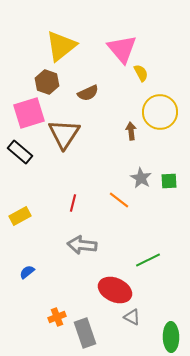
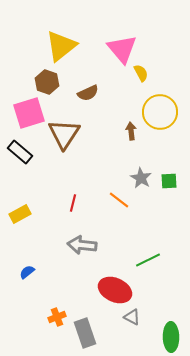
yellow rectangle: moved 2 px up
